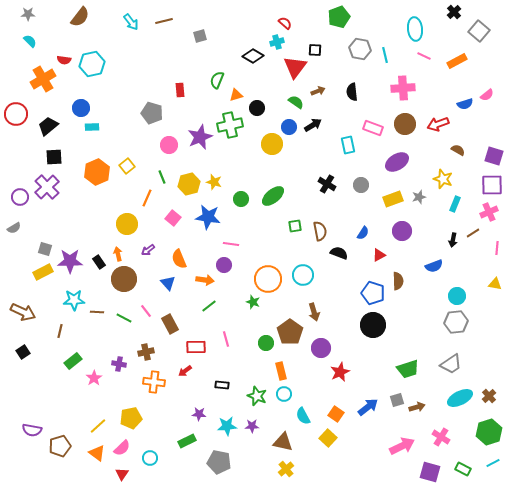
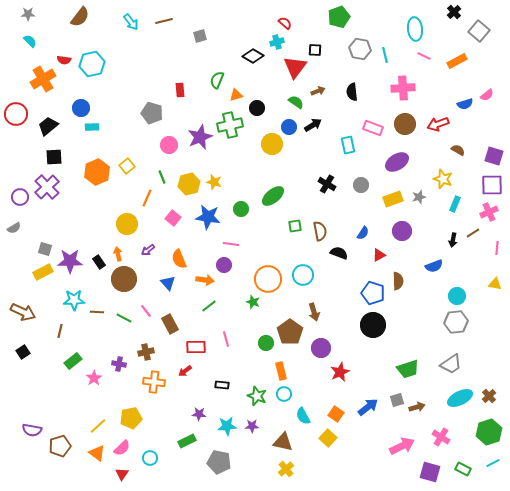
green circle at (241, 199): moved 10 px down
